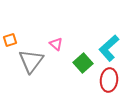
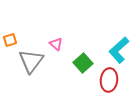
cyan L-shape: moved 10 px right, 2 px down
